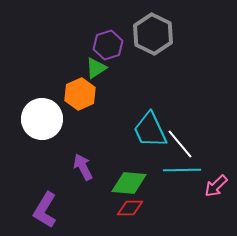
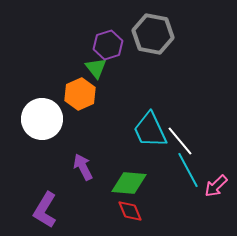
gray hexagon: rotated 15 degrees counterclockwise
green triangle: rotated 35 degrees counterclockwise
white line: moved 3 px up
cyan line: moved 6 px right; rotated 63 degrees clockwise
red diamond: moved 3 px down; rotated 68 degrees clockwise
